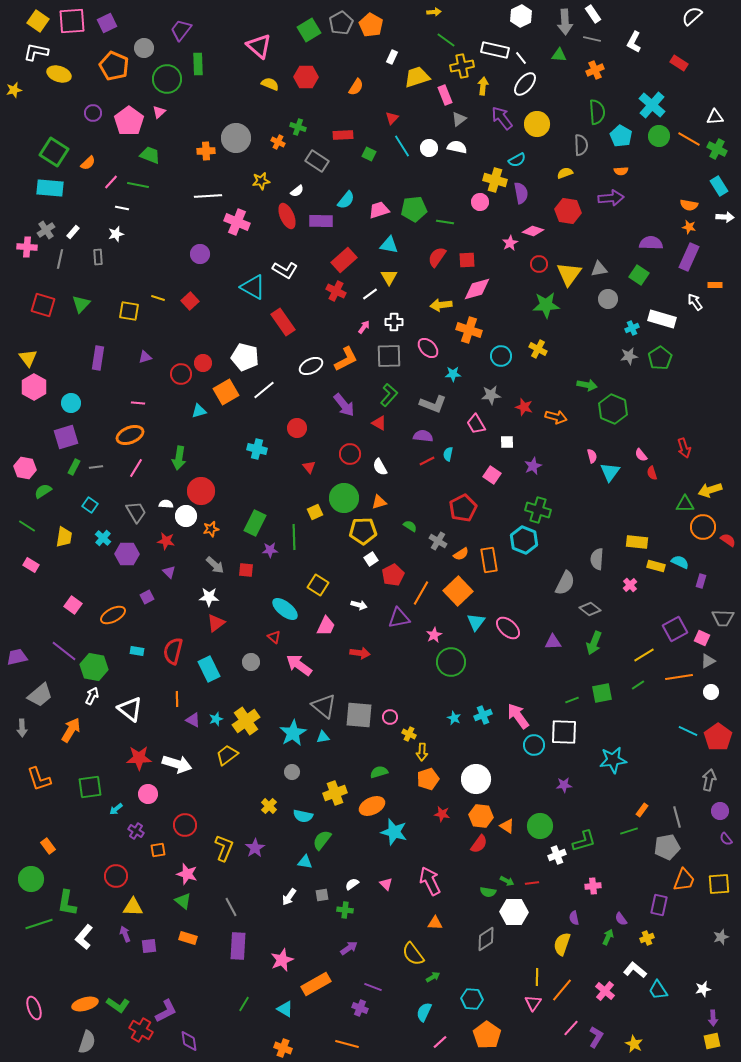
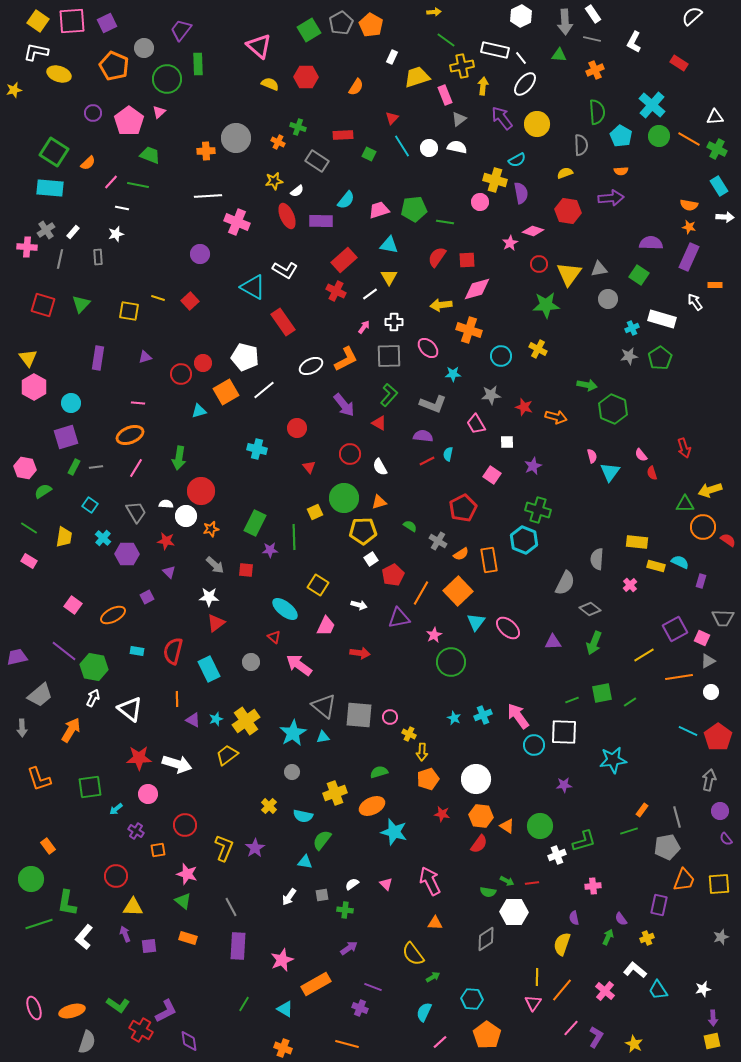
yellow star at (261, 181): moved 13 px right
green line at (27, 526): moved 2 px right, 2 px down
pink rectangle at (31, 565): moved 2 px left, 4 px up
green line at (638, 685): moved 8 px left, 17 px down
white arrow at (92, 696): moved 1 px right, 2 px down
orange ellipse at (85, 1004): moved 13 px left, 7 px down
